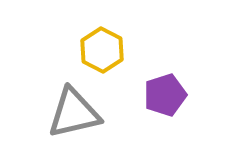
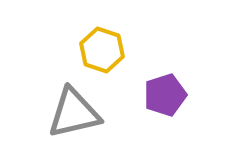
yellow hexagon: rotated 9 degrees counterclockwise
